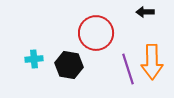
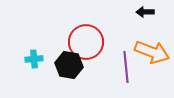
red circle: moved 10 px left, 9 px down
orange arrow: moved 10 px up; rotated 68 degrees counterclockwise
purple line: moved 2 px left, 2 px up; rotated 12 degrees clockwise
